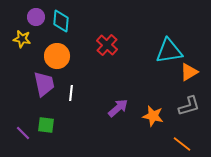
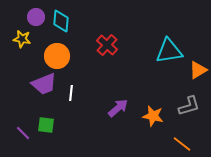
orange triangle: moved 9 px right, 2 px up
purple trapezoid: rotated 80 degrees clockwise
